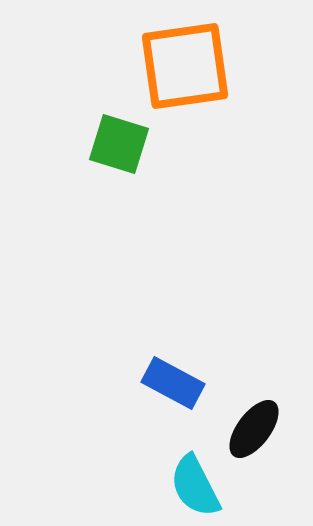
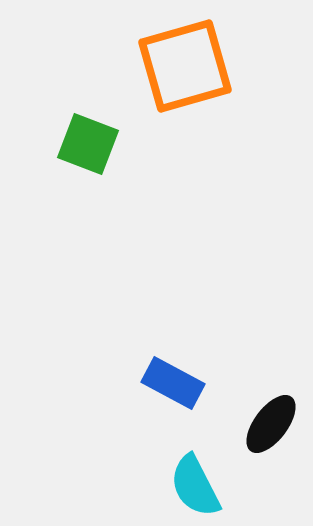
orange square: rotated 8 degrees counterclockwise
green square: moved 31 px left; rotated 4 degrees clockwise
black ellipse: moved 17 px right, 5 px up
